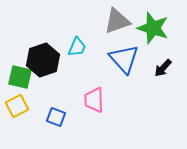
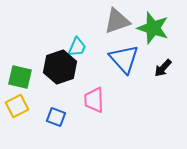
black hexagon: moved 17 px right, 7 px down
